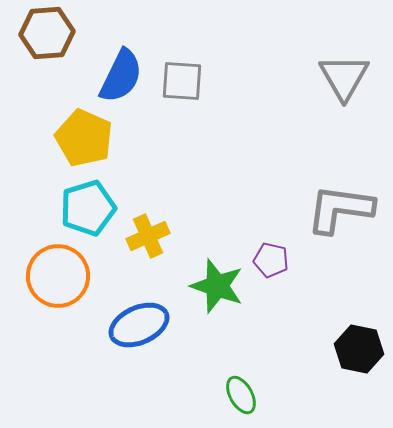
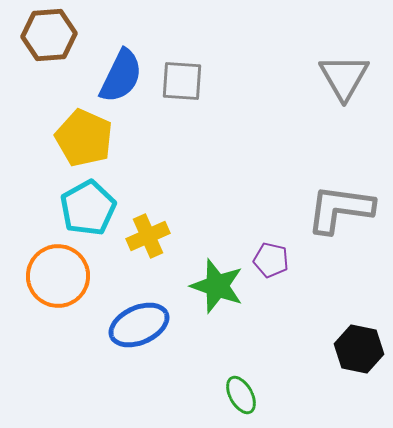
brown hexagon: moved 2 px right, 2 px down
cyan pentagon: rotated 12 degrees counterclockwise
